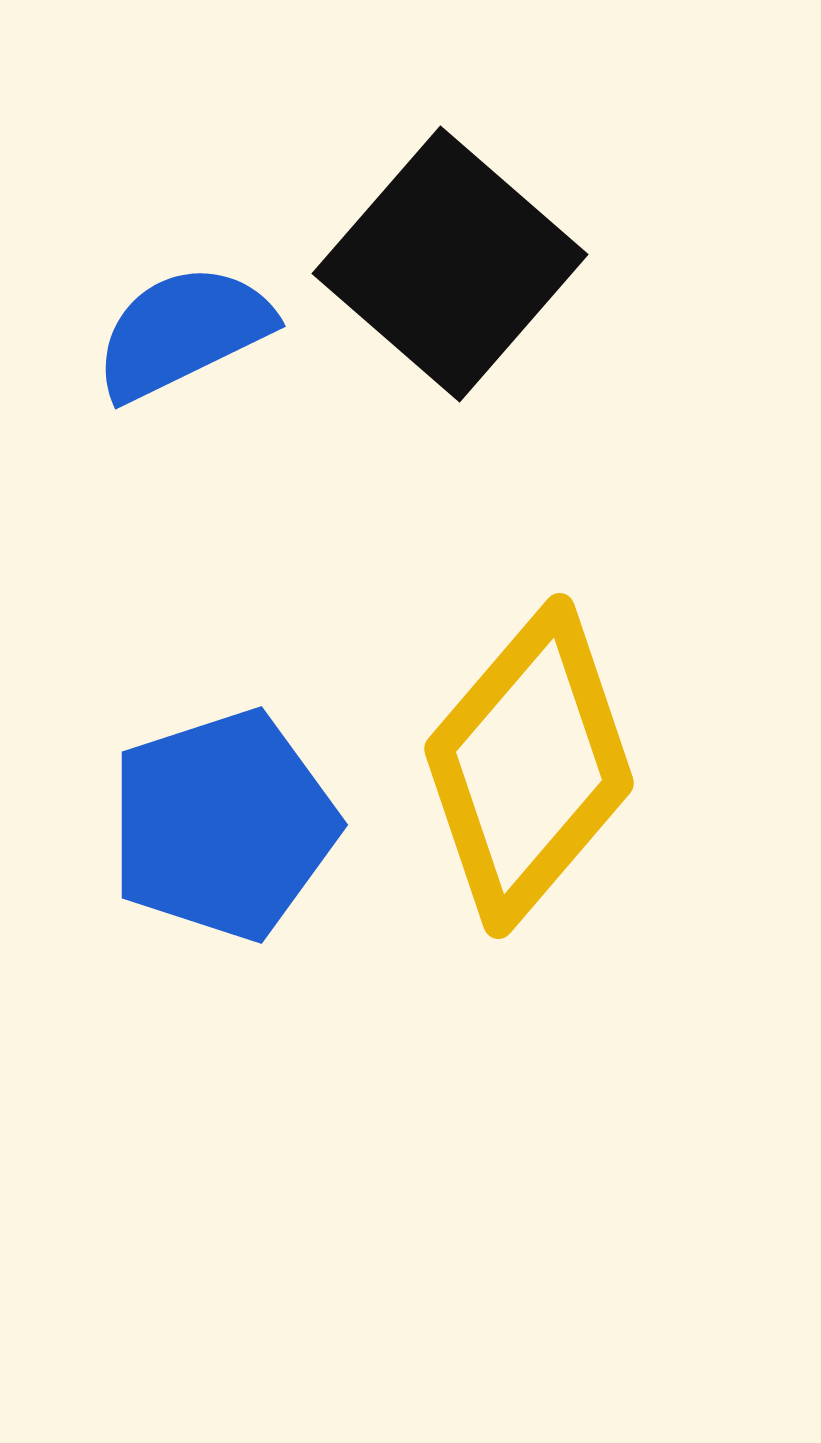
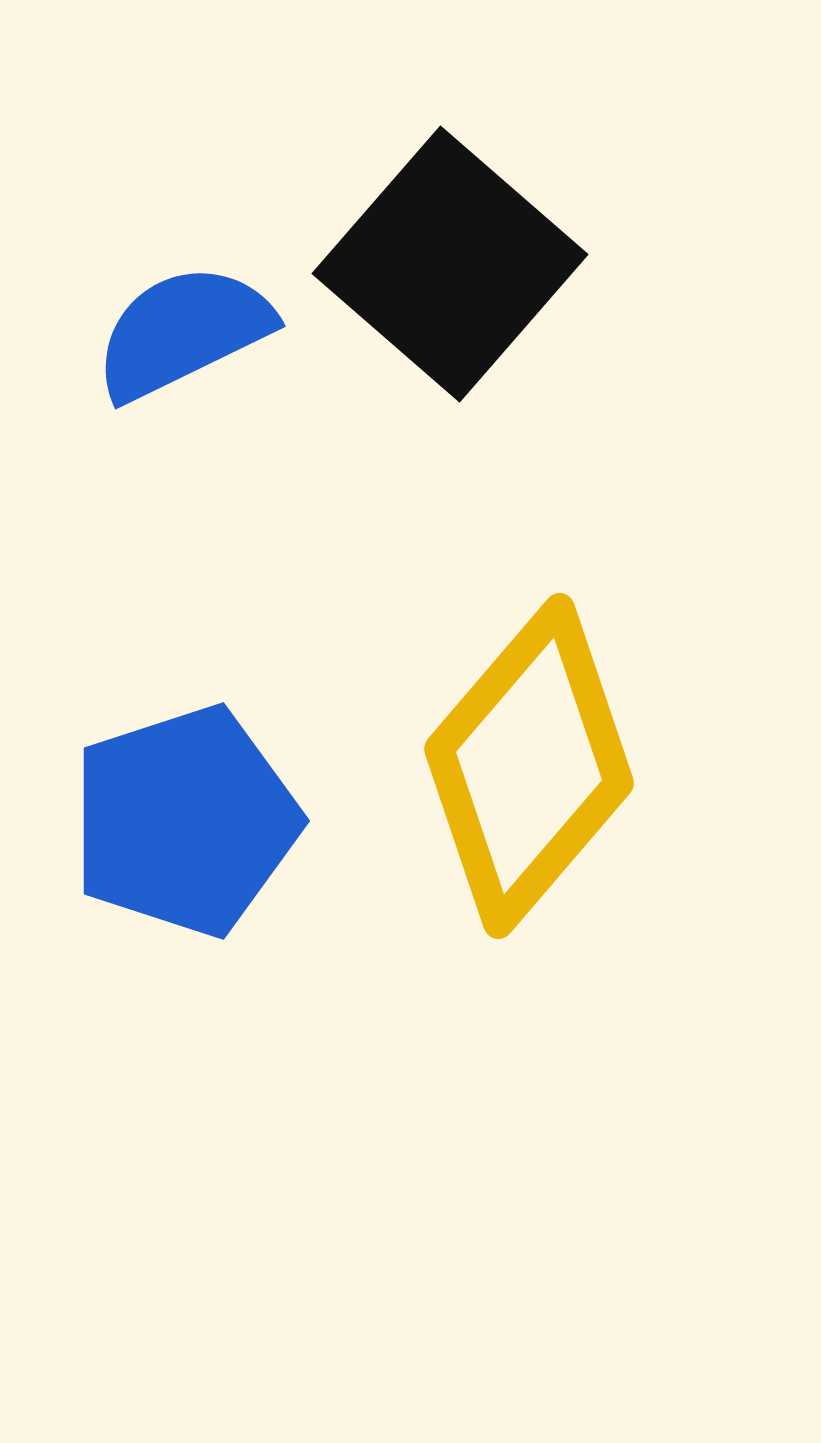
blue pentagon: moved 38 px left, 4 px up
